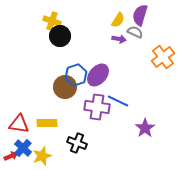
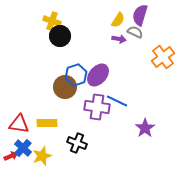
blue line: moved 1 px left
